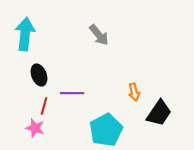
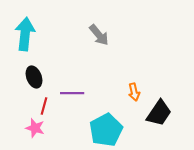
black ellipse: moved 5 px left, 2 px down
